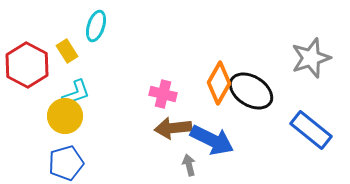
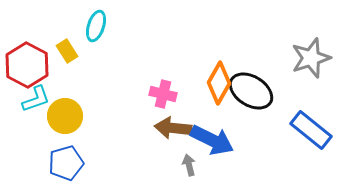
cyan L-shape: moved 40 px left, 6 px down
brown arrow: rotated 12 degrees clockwise
